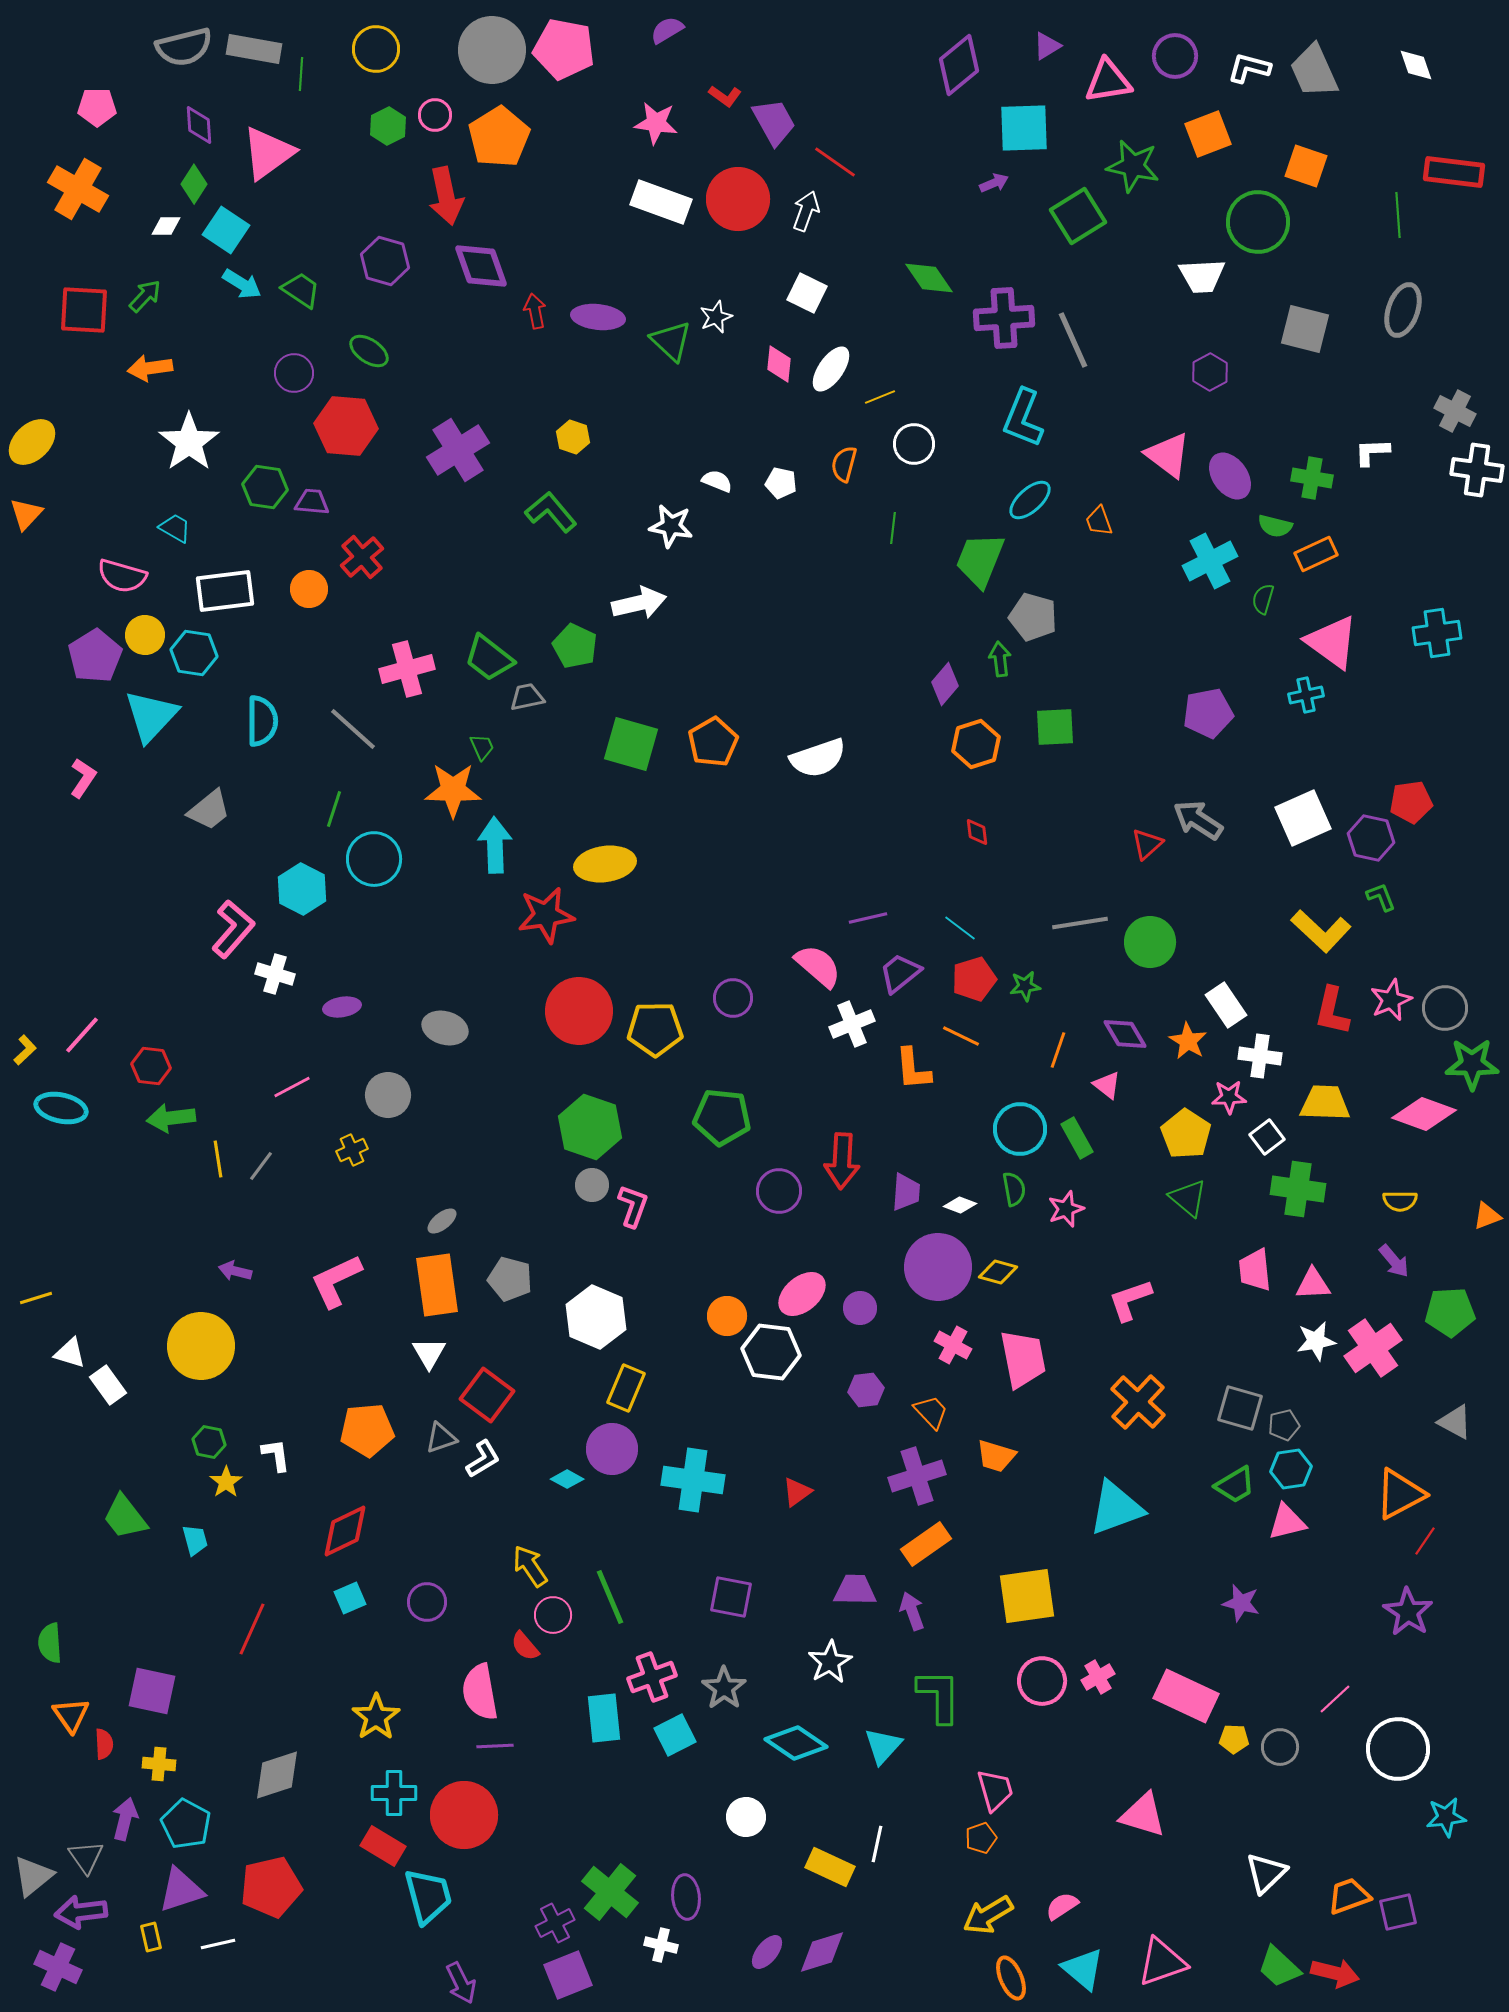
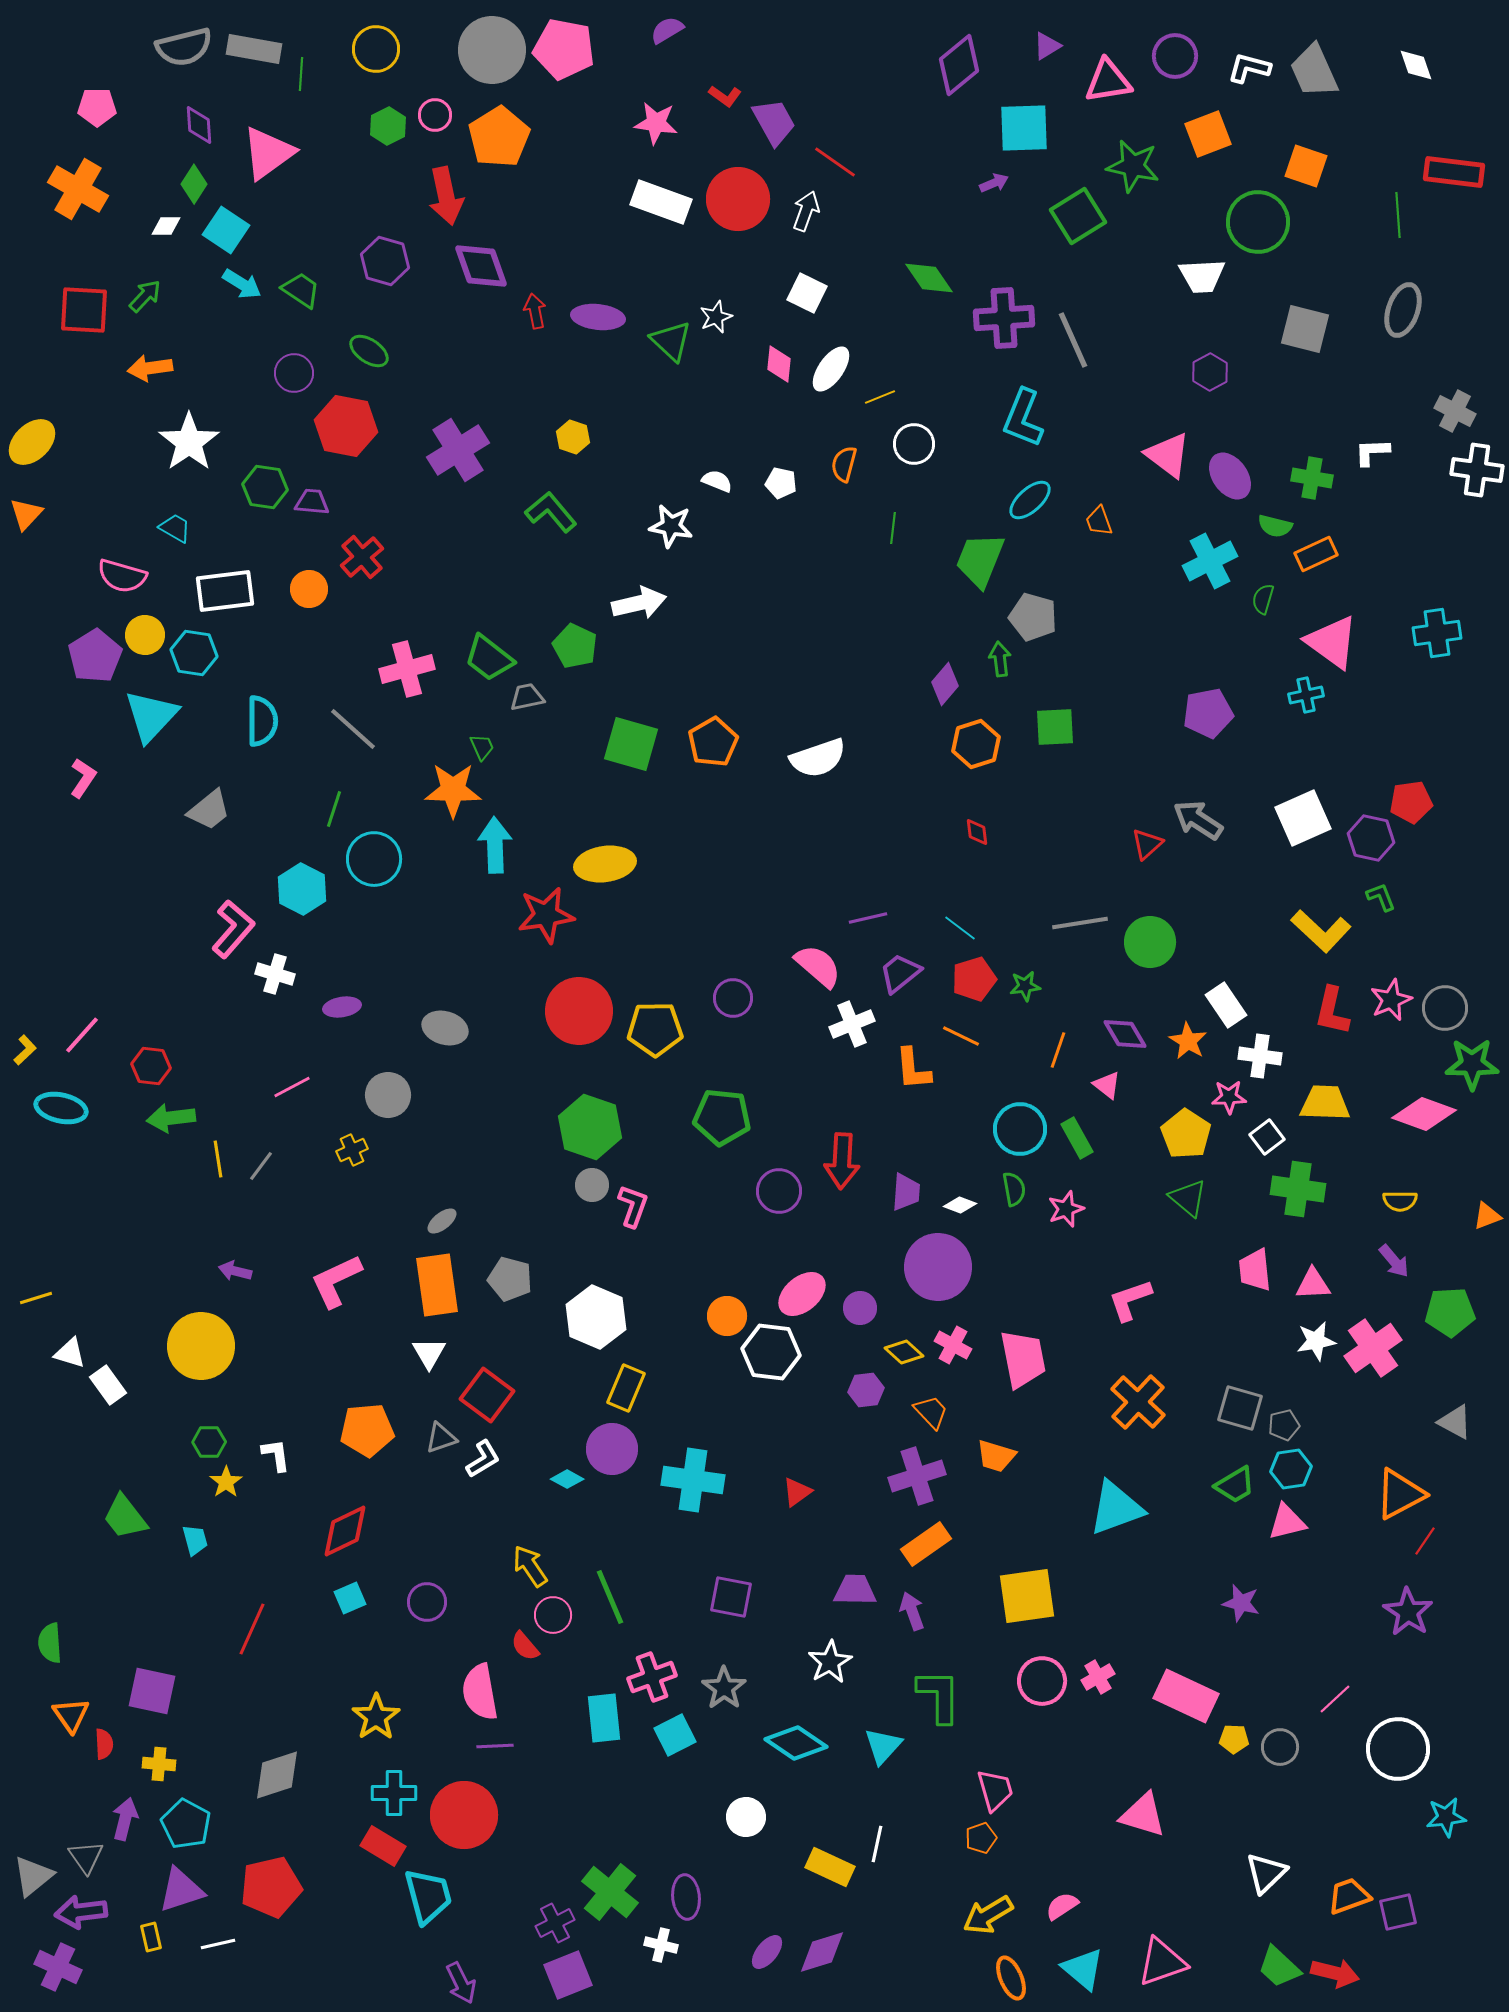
red hexagon at (346, 426): rotated 6 degrees clockwise
yellow diamond at (998, 1272): moved 94 px left, 80 px down; rotated 27 degrees clockwise
green hexagon at (209, 1442): rotated 12 degrees counterclockwise
